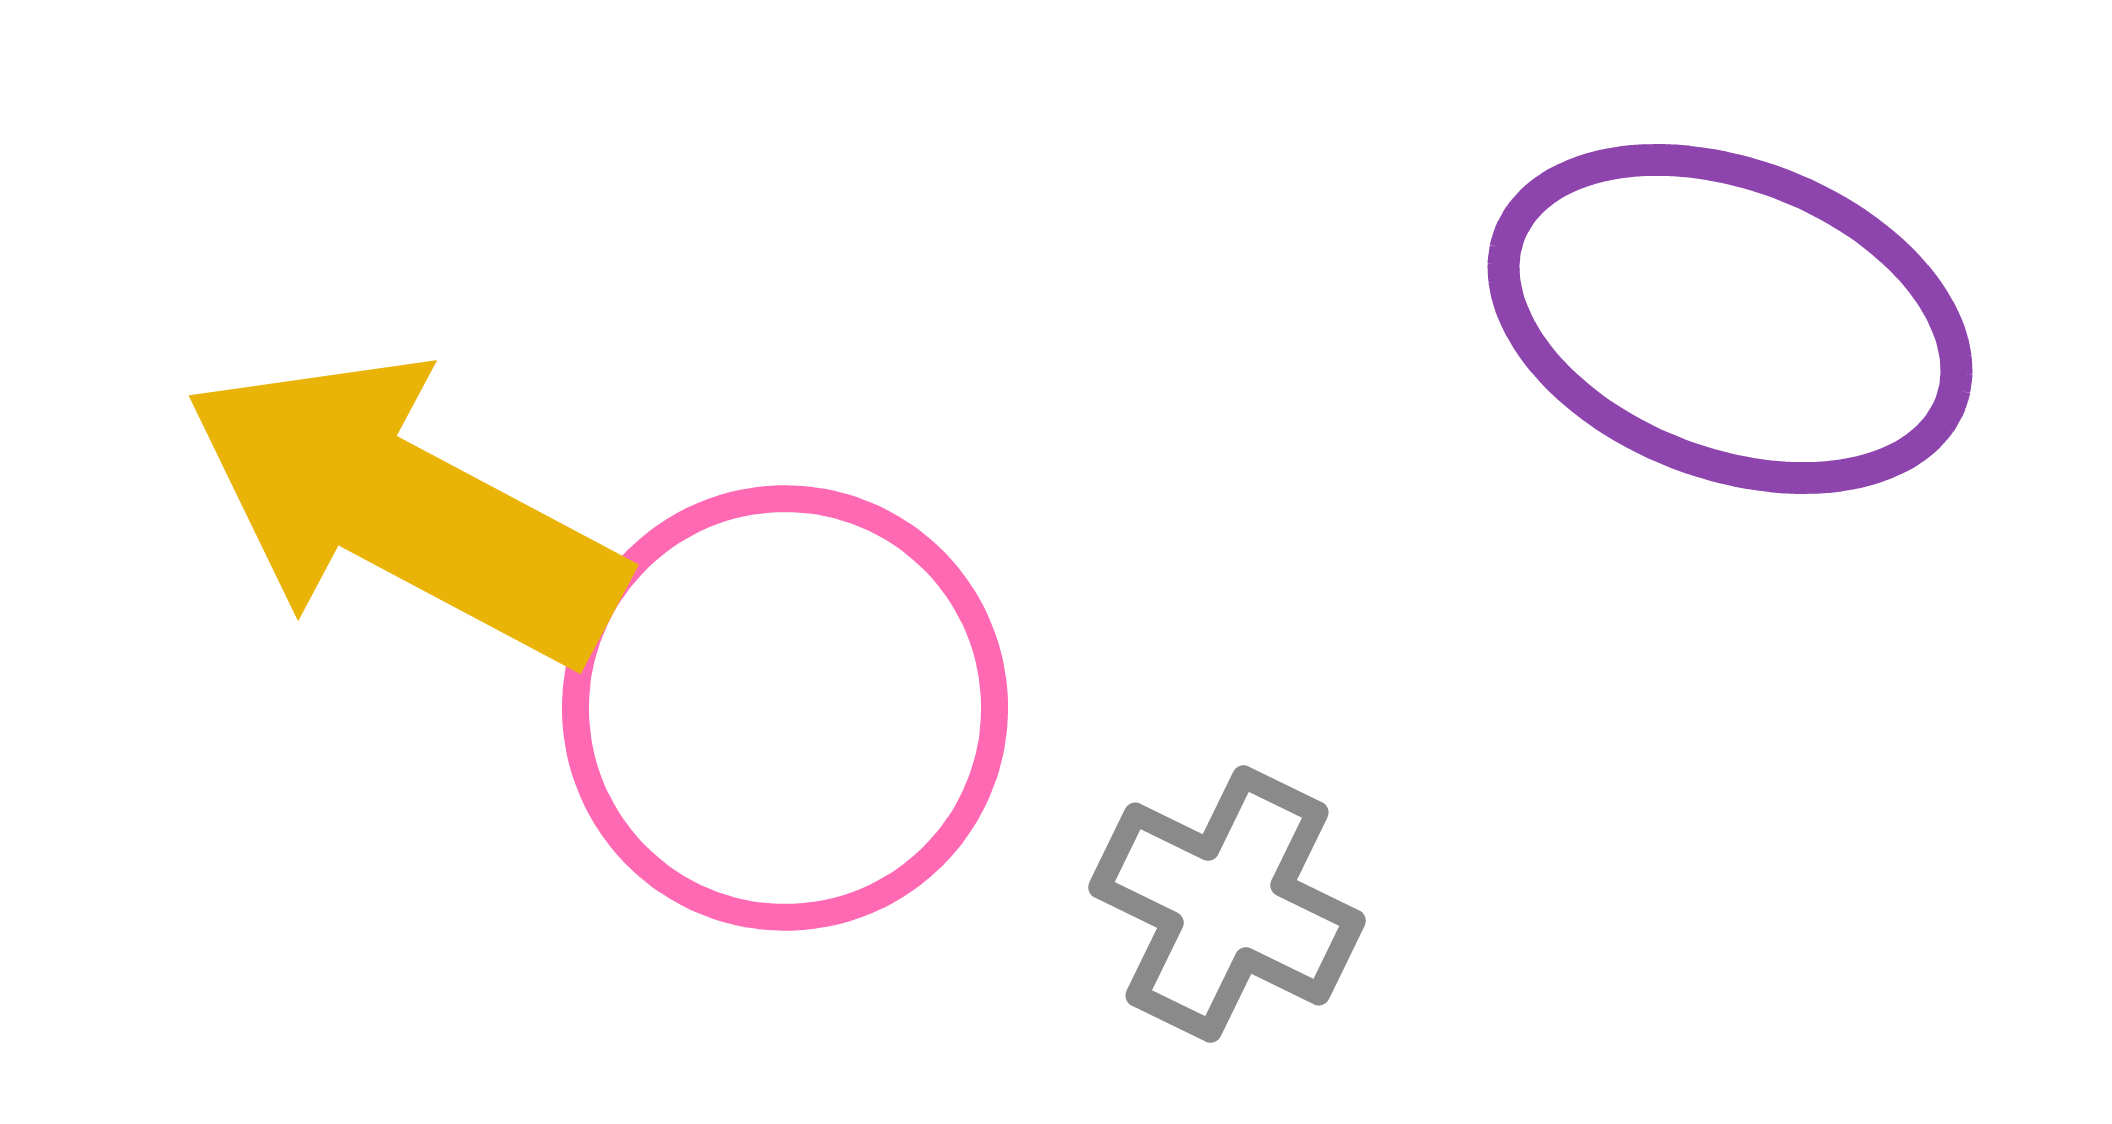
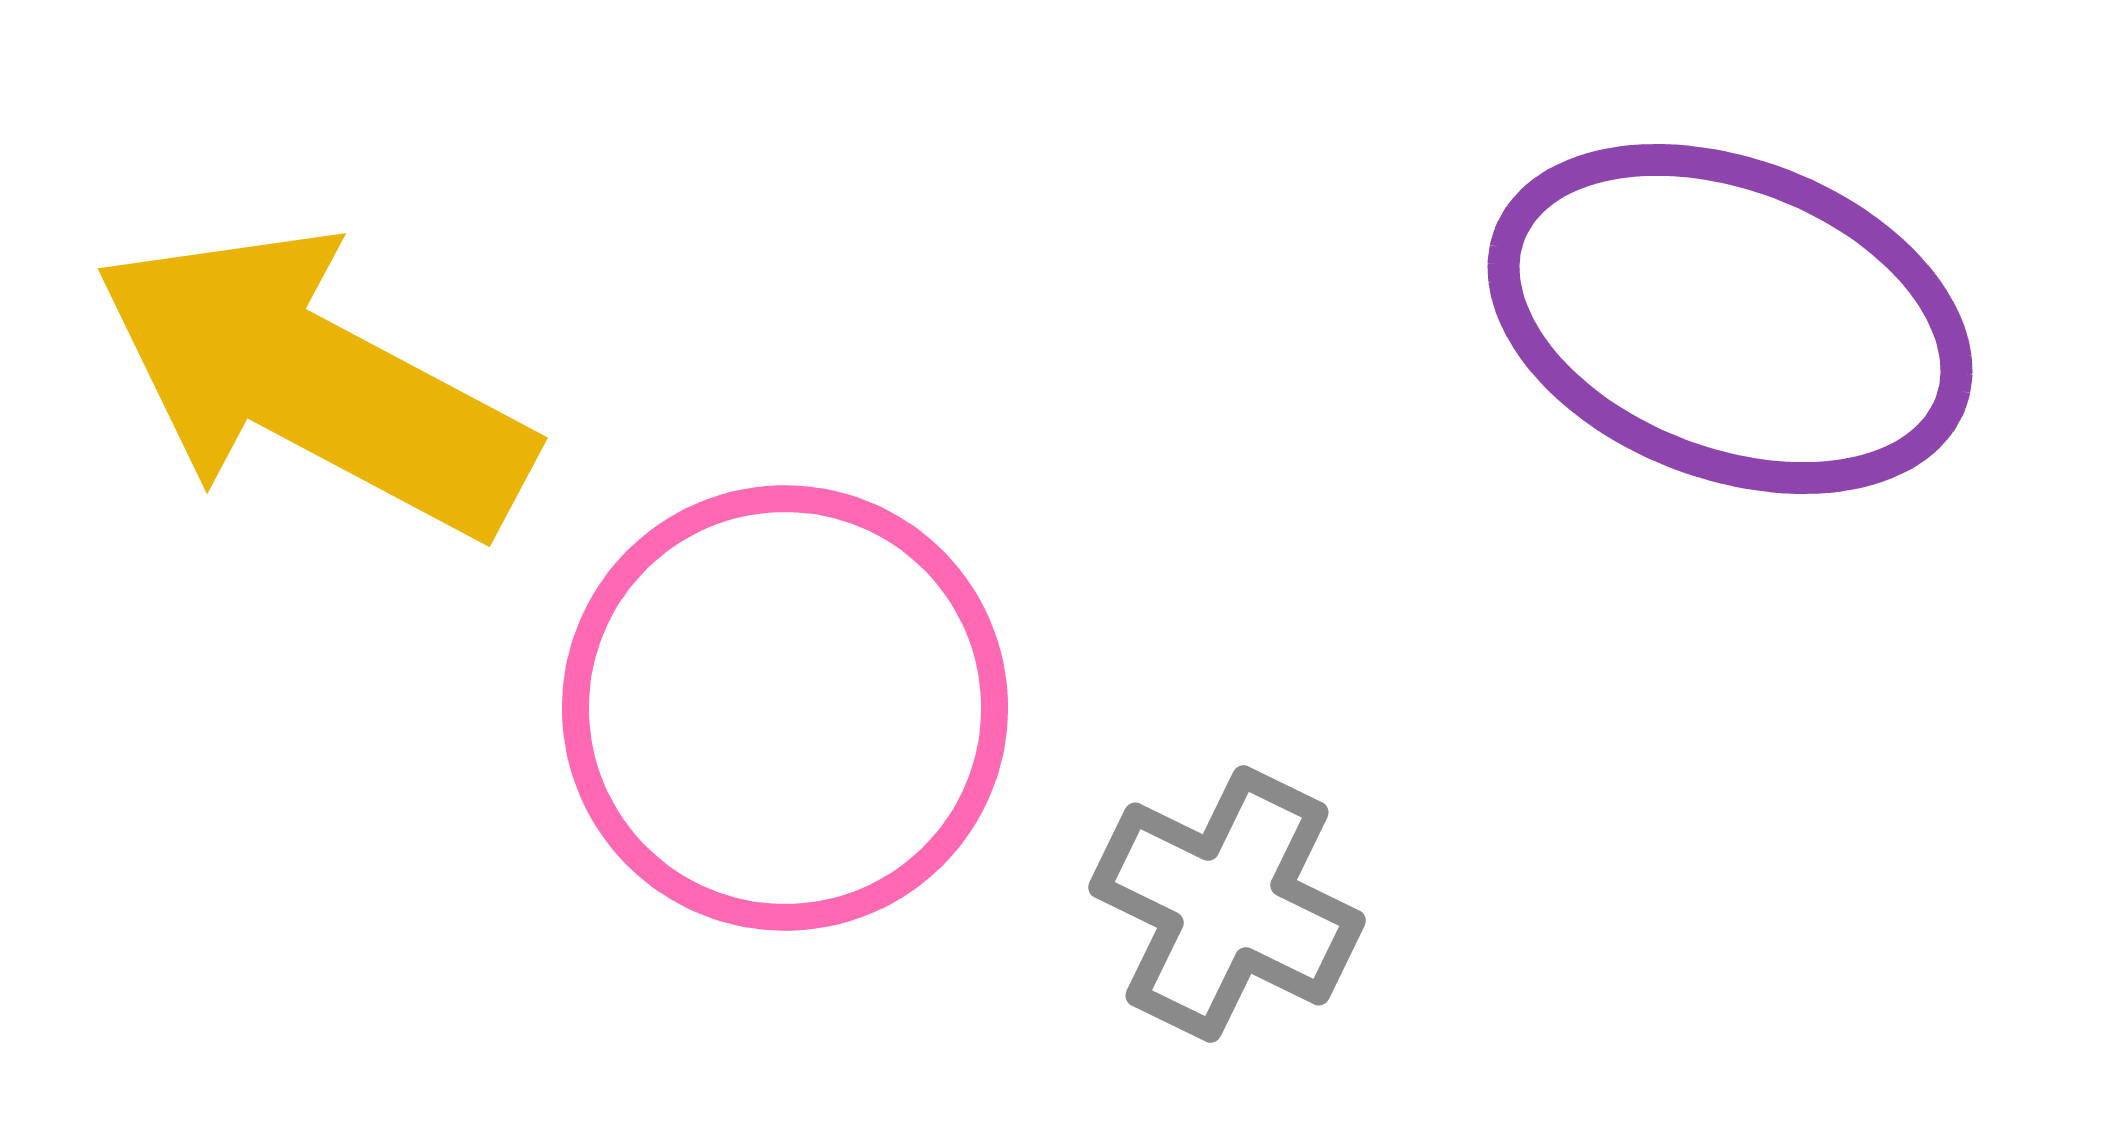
yellow arrow: moved 91 px left, 127 px up
